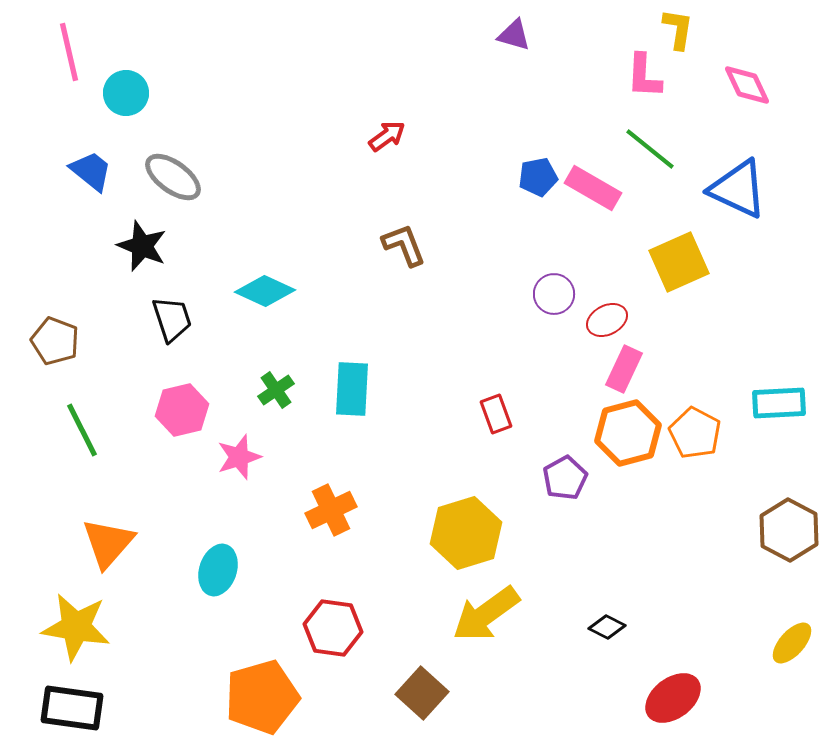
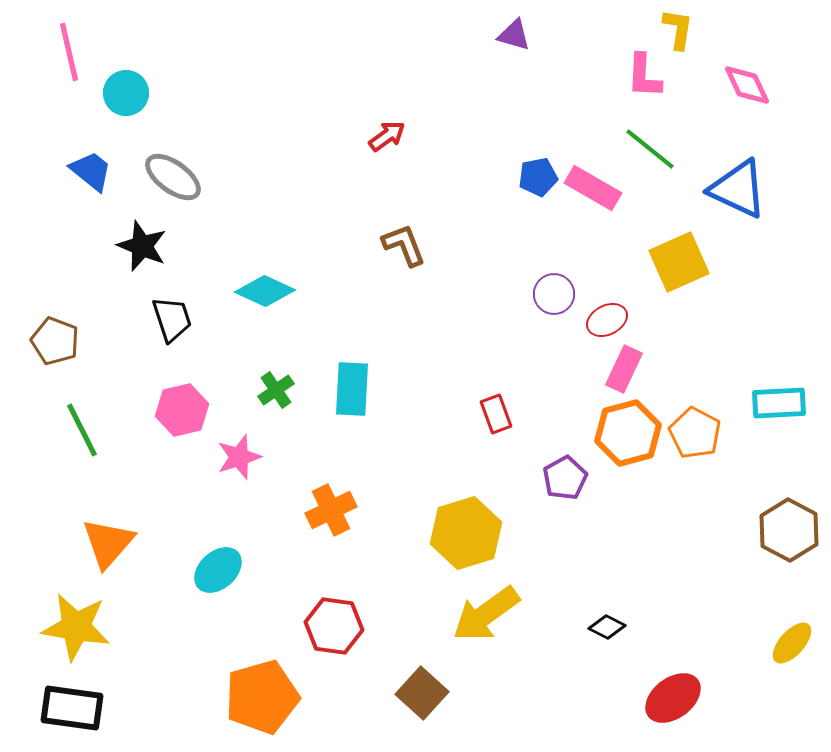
cyan ellipse at (218, 570): rotated 30 degrees clockwise
red hexagon at (333, 628): moved 1 px right, 2 px up
